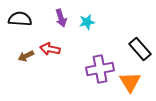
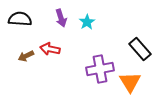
cyan star: rotated 21 degrees counterclockwise
